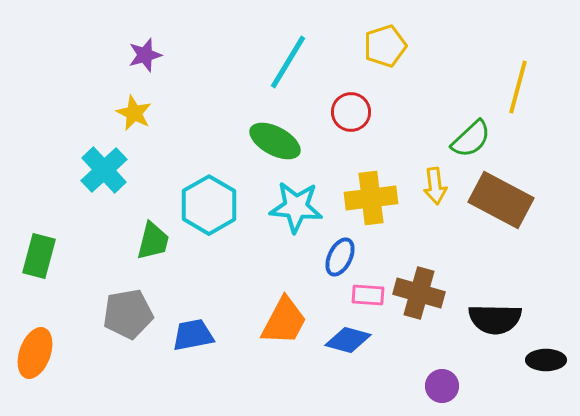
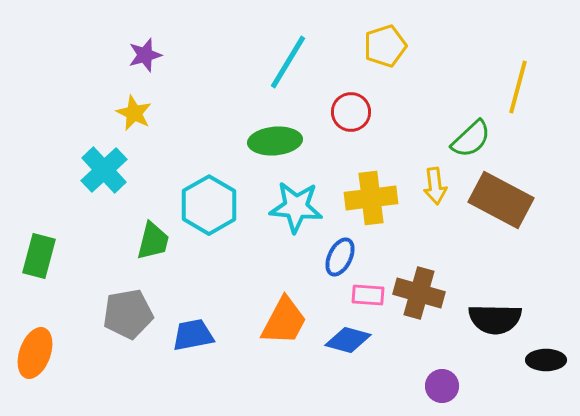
green ellipse: rotated 33 degrees counterclockwise
